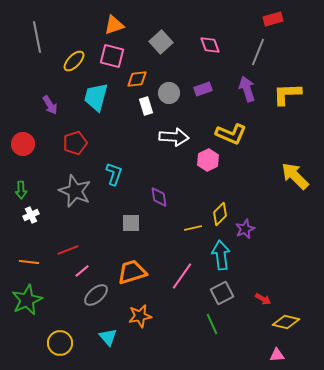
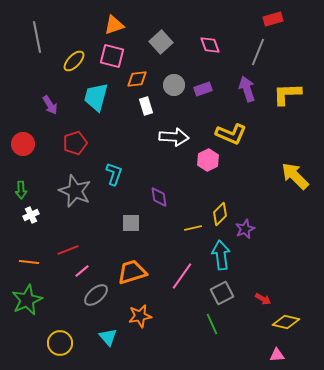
gray circle at (169, 93): moved 5 px right, 8 px up
